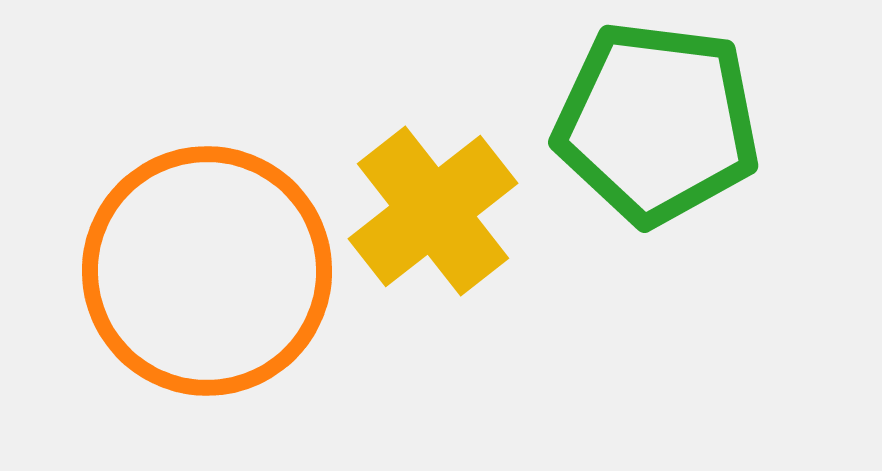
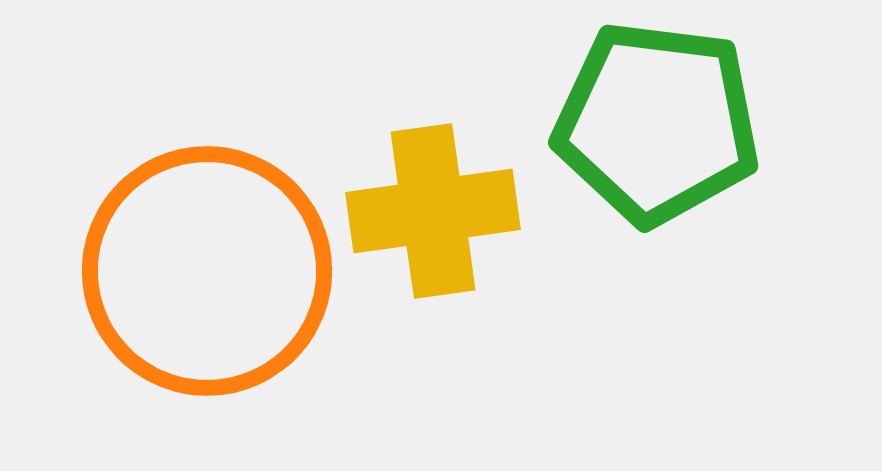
yellow cross: rotated 30 degrees clockwise
